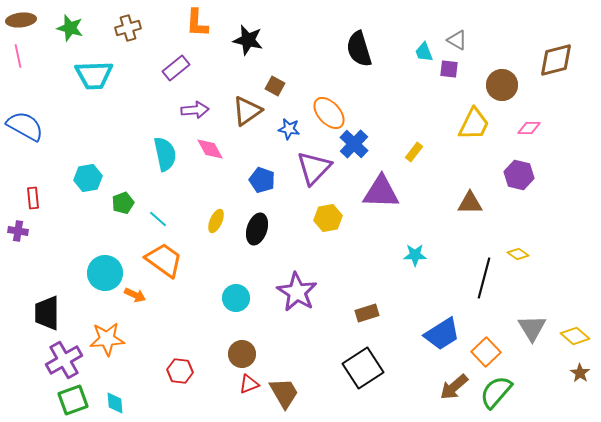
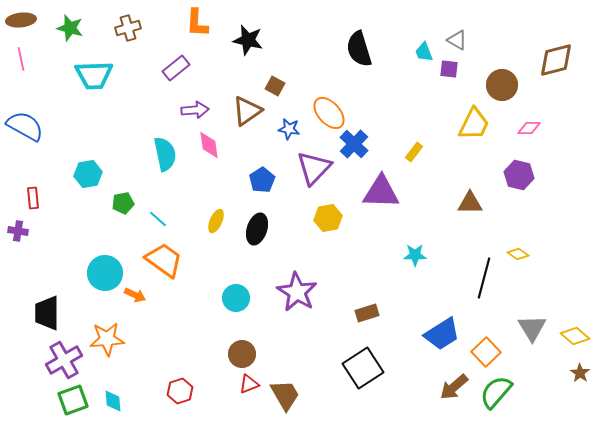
pink line at (18, 56): moved 3 px right, 3 px down
pink diamond at (210, 149): moved 1 px left, 4 px up; rotated 20 degrees clockwise
cyan hexagon at (88, 178): moved 4 px up
blue pentagon at (262, 180): rotated 20 degrees clockwise
green pentagon at (123, 203): rotated 10 degrees clockwise
red hexagon at (180, 371): moved 20 px down; rotated 25 degrees counterclockwise
brown trapezoid at (284, 393): moved 1 px right, 2 px down
cyan diamond at (115, 403): moved 2 px left, 2 px up
